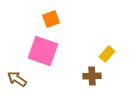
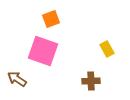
yellow rectangle: moved 5 px up; rotated 70 degrees counterclockwise
brown cross: moved 1 px left, 5 px down
